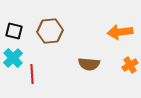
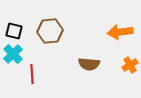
cyan cross: moved 4 px up
